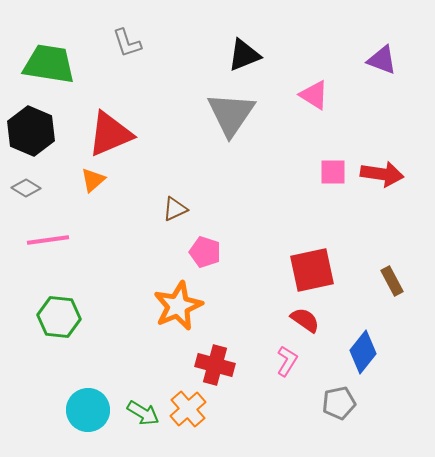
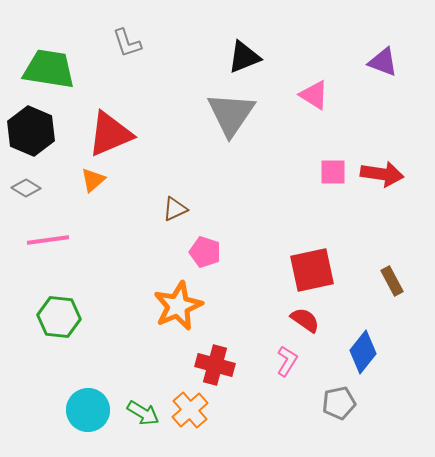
black triangle: moved 2 px down
purple triangle: moved 1 px right, 2 px down
green trapezoid: moved 5 px down
orange cross: moved 2 px right, 1 px down
